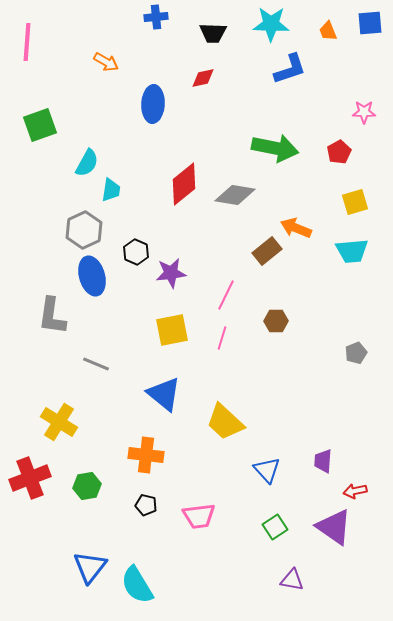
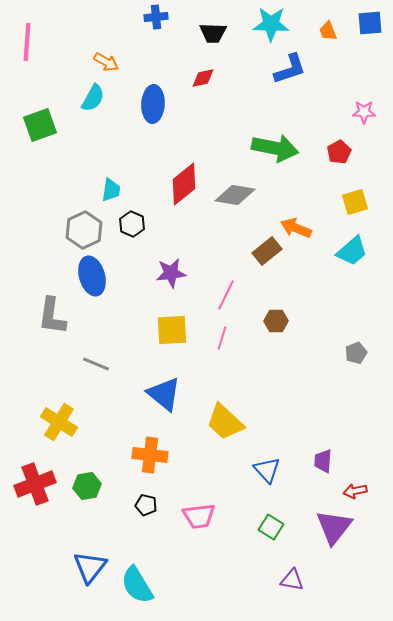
cyan semicircle at (87, 163): moved 6 px right, 65 px up
cyan trapezoid at (352, 251): rotated 36 degrees counterclockwise
black hexagon at (136, 252): moved 4 px left, 28 px up
yellow square at (172, 330): rotated 8 degrees clockwise
orange cross at (146, 455): moved 4 px right
red cross at (30, 478): moved 5 px right, 6 px down
green square at (275, 527): moved 4 px left; rotated 25 degrees counterclockwise
purple triangle at (334, 527): rotated 33 degrees clockwise
